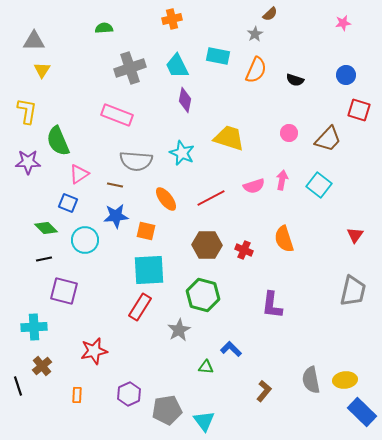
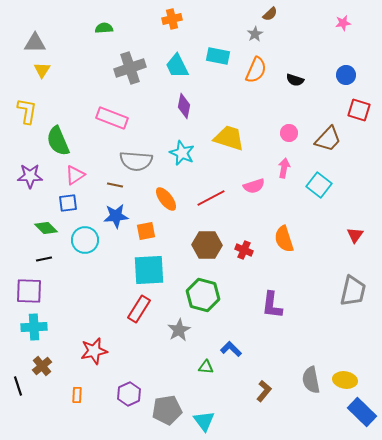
gray triangle at (34, 41): moved 1 px right, 2 px down
purple diamond at (185, 100): moved 1 px left, 6 px down
pink rectangle at (117, 115): moved 5 px left, 3 px down
purple star at (28, 162): moved 2 px right, 14 px down
pink triangle at (79, 174): moved 4 px left, 1 px down
pink arrow at (282, 180): moved 2 px right, 12 px up
blue square at (68, 203): rotated 30 degrees counterclockwise
orange square at (146, 231): rotated 24 degrees counterclockwise
purple square at (64, 291): moved 35 px left; rotated 12 degrees counterclockwise
red rectangle at (140, 307): moved 1 px left, 2 px down
yellow ellipse at (345, 380): rotated 15 degrees clockwise
